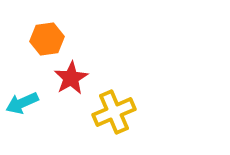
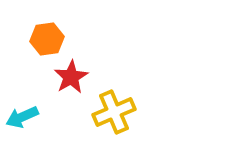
red star: moved 1 px up
cyan arrow: moved 14 px down
